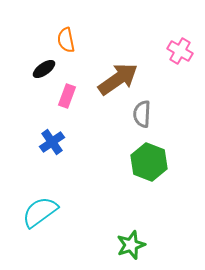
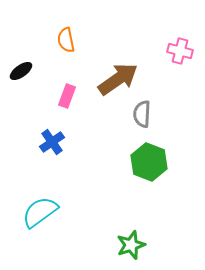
pink cross: rotated 15 degrees counterclockwise
black ellipse: moved 23 px left, 2 px down
